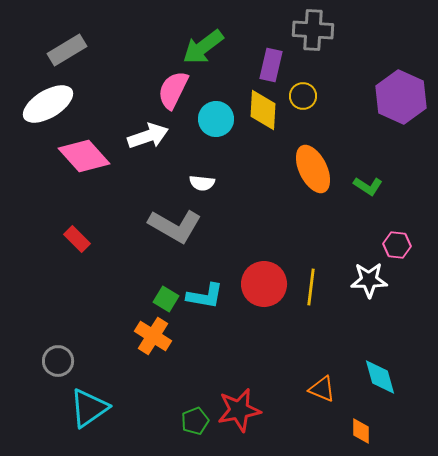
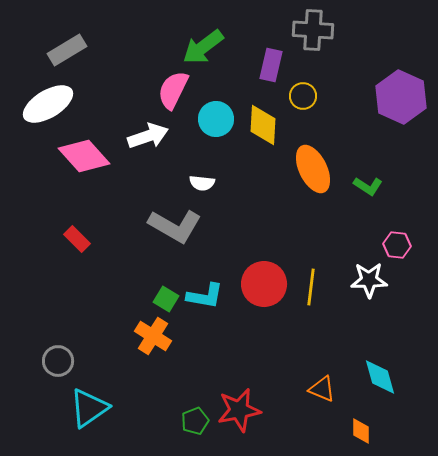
yellow diamond: moved 15 px down
